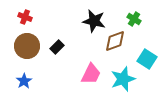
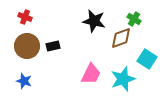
brown diamond: moved 6 px right, 3 px up
black rectangle: moved 4 px left, 1 px up; rotated 32 degrees clockwise
blue star: rotated 21 degrees counterclockwise
